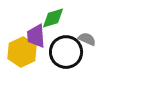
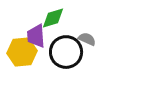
yellow hexagon: rotated 20 degrees clockwise
